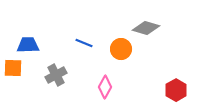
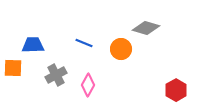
blue trapezoid: moved 5 px right
pink diamond: moved 17 px left, 2 px up
